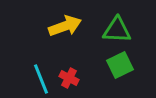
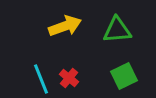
green triangle: rotated 8 degrees counterclockwise
green square: moved 4 px right, 11 px down
red cross: rotated 12 degrees clockwise
